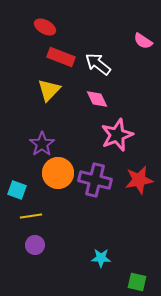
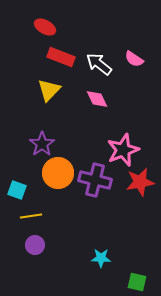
pink semicircle: moved 9 px left, 18 px down
white arrow: moved 1 px right
pink star: moved 6 px right, 15 px down
red star: moved 1 px right, 2 px down
